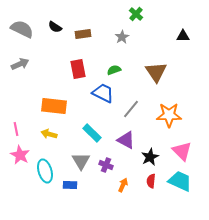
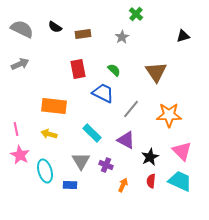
black triangle: rotated 16 degrees counterclockwise
green semicircle: rotated 64 degrees clockwise
